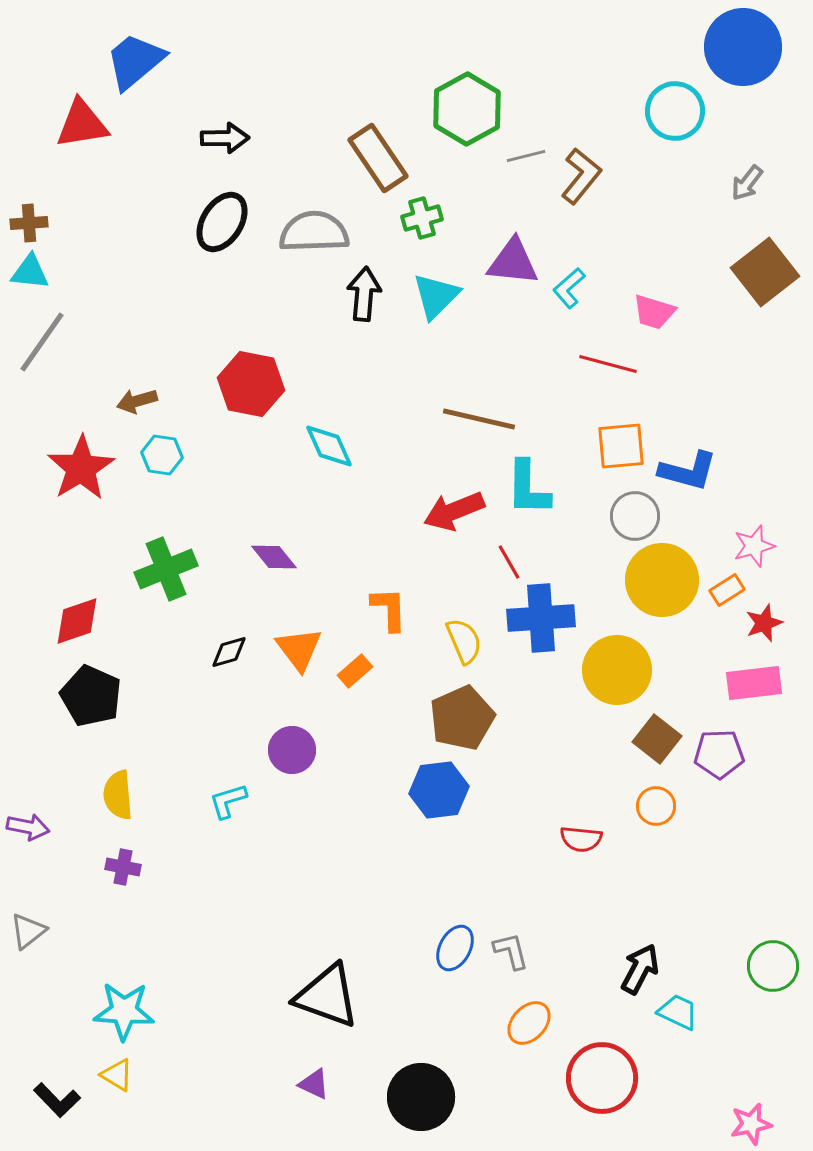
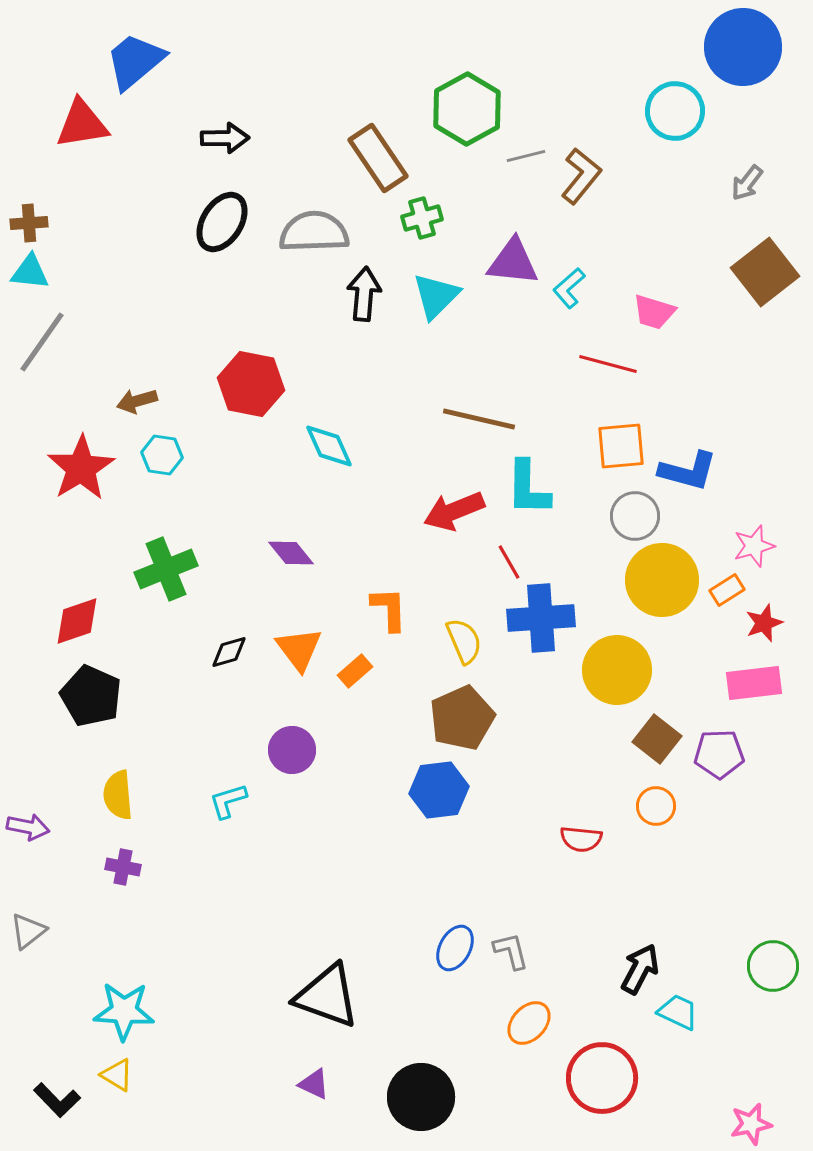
purple diamond at (274, 557): moved 17 px right, 4 px up
